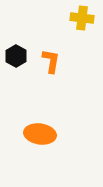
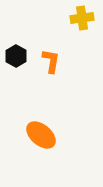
yellow cross: rotated 15 degrees counterclockwise
orange ellipse: moved 1 px right, 1 px down; rotated 32 degrees clockwise
